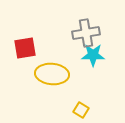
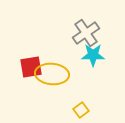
gray cross: rotated 24 degrees counterclockwise
red square: moved 6 px right, 19 px down
yellow square: rotated 21 degrees clockwise
